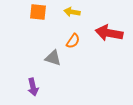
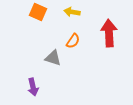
orange square: rotated 18 degrees clockwise
red arrow: rotated 76 degrees clockwise
